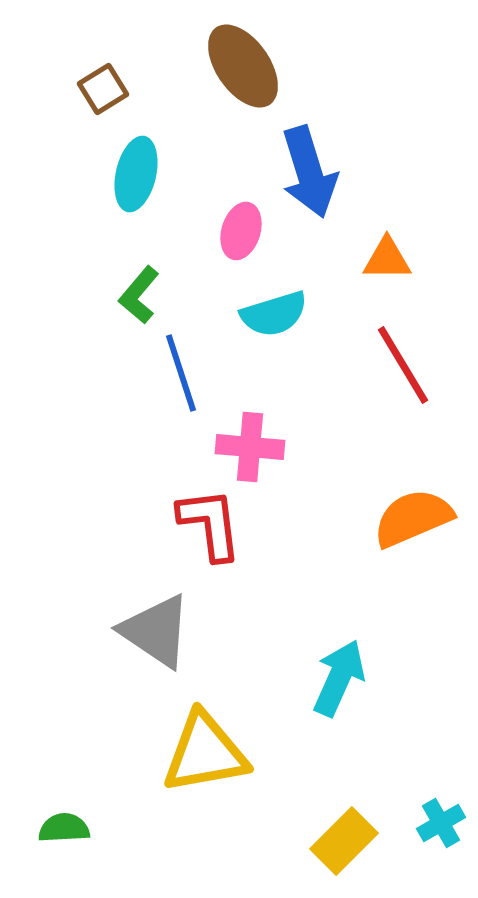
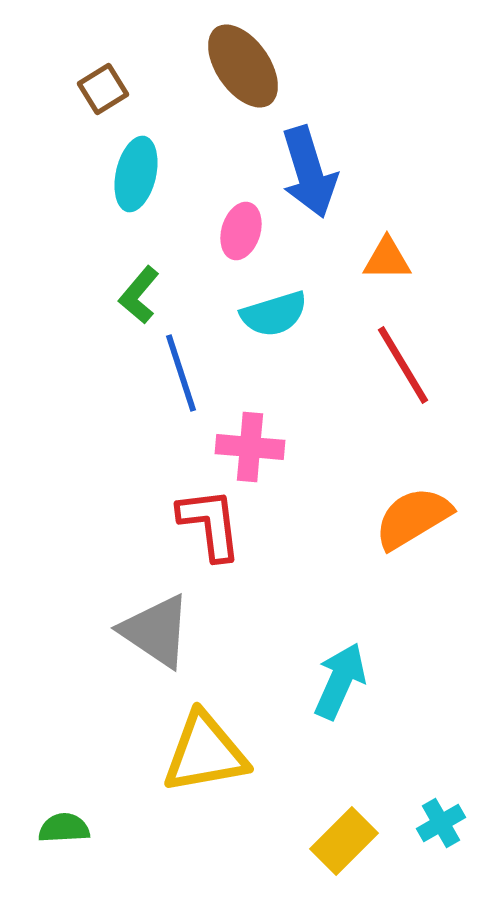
orange semicircle: rotated 8 degrees counterclockwise
cyan arrow: moved 1 px right, 3 px down
